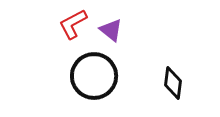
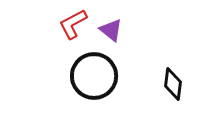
black diamond: moved 1 px down
